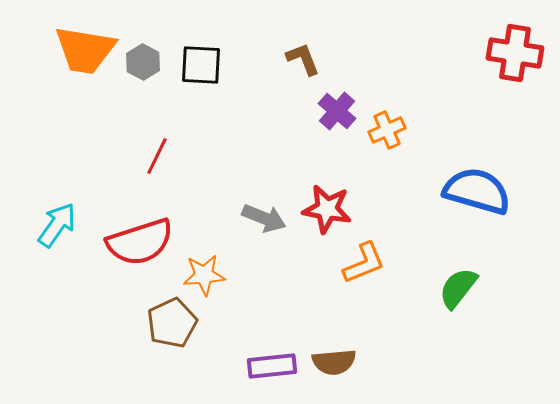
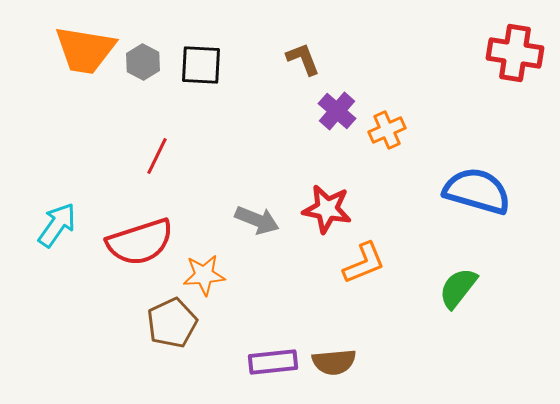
gray arrow: moved 7 px left, 2 px down
purple rectangle: moved 1 px right, 4 px up
